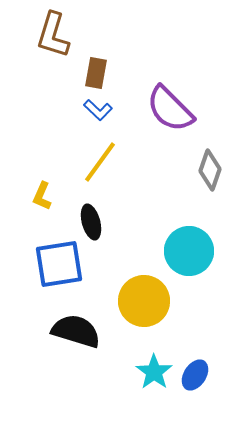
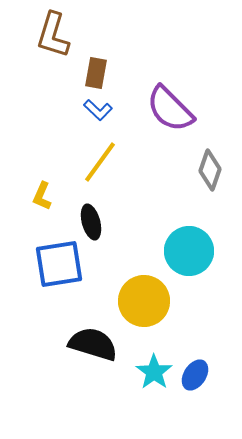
black semicircle: moved 17 px right, 13 px down
